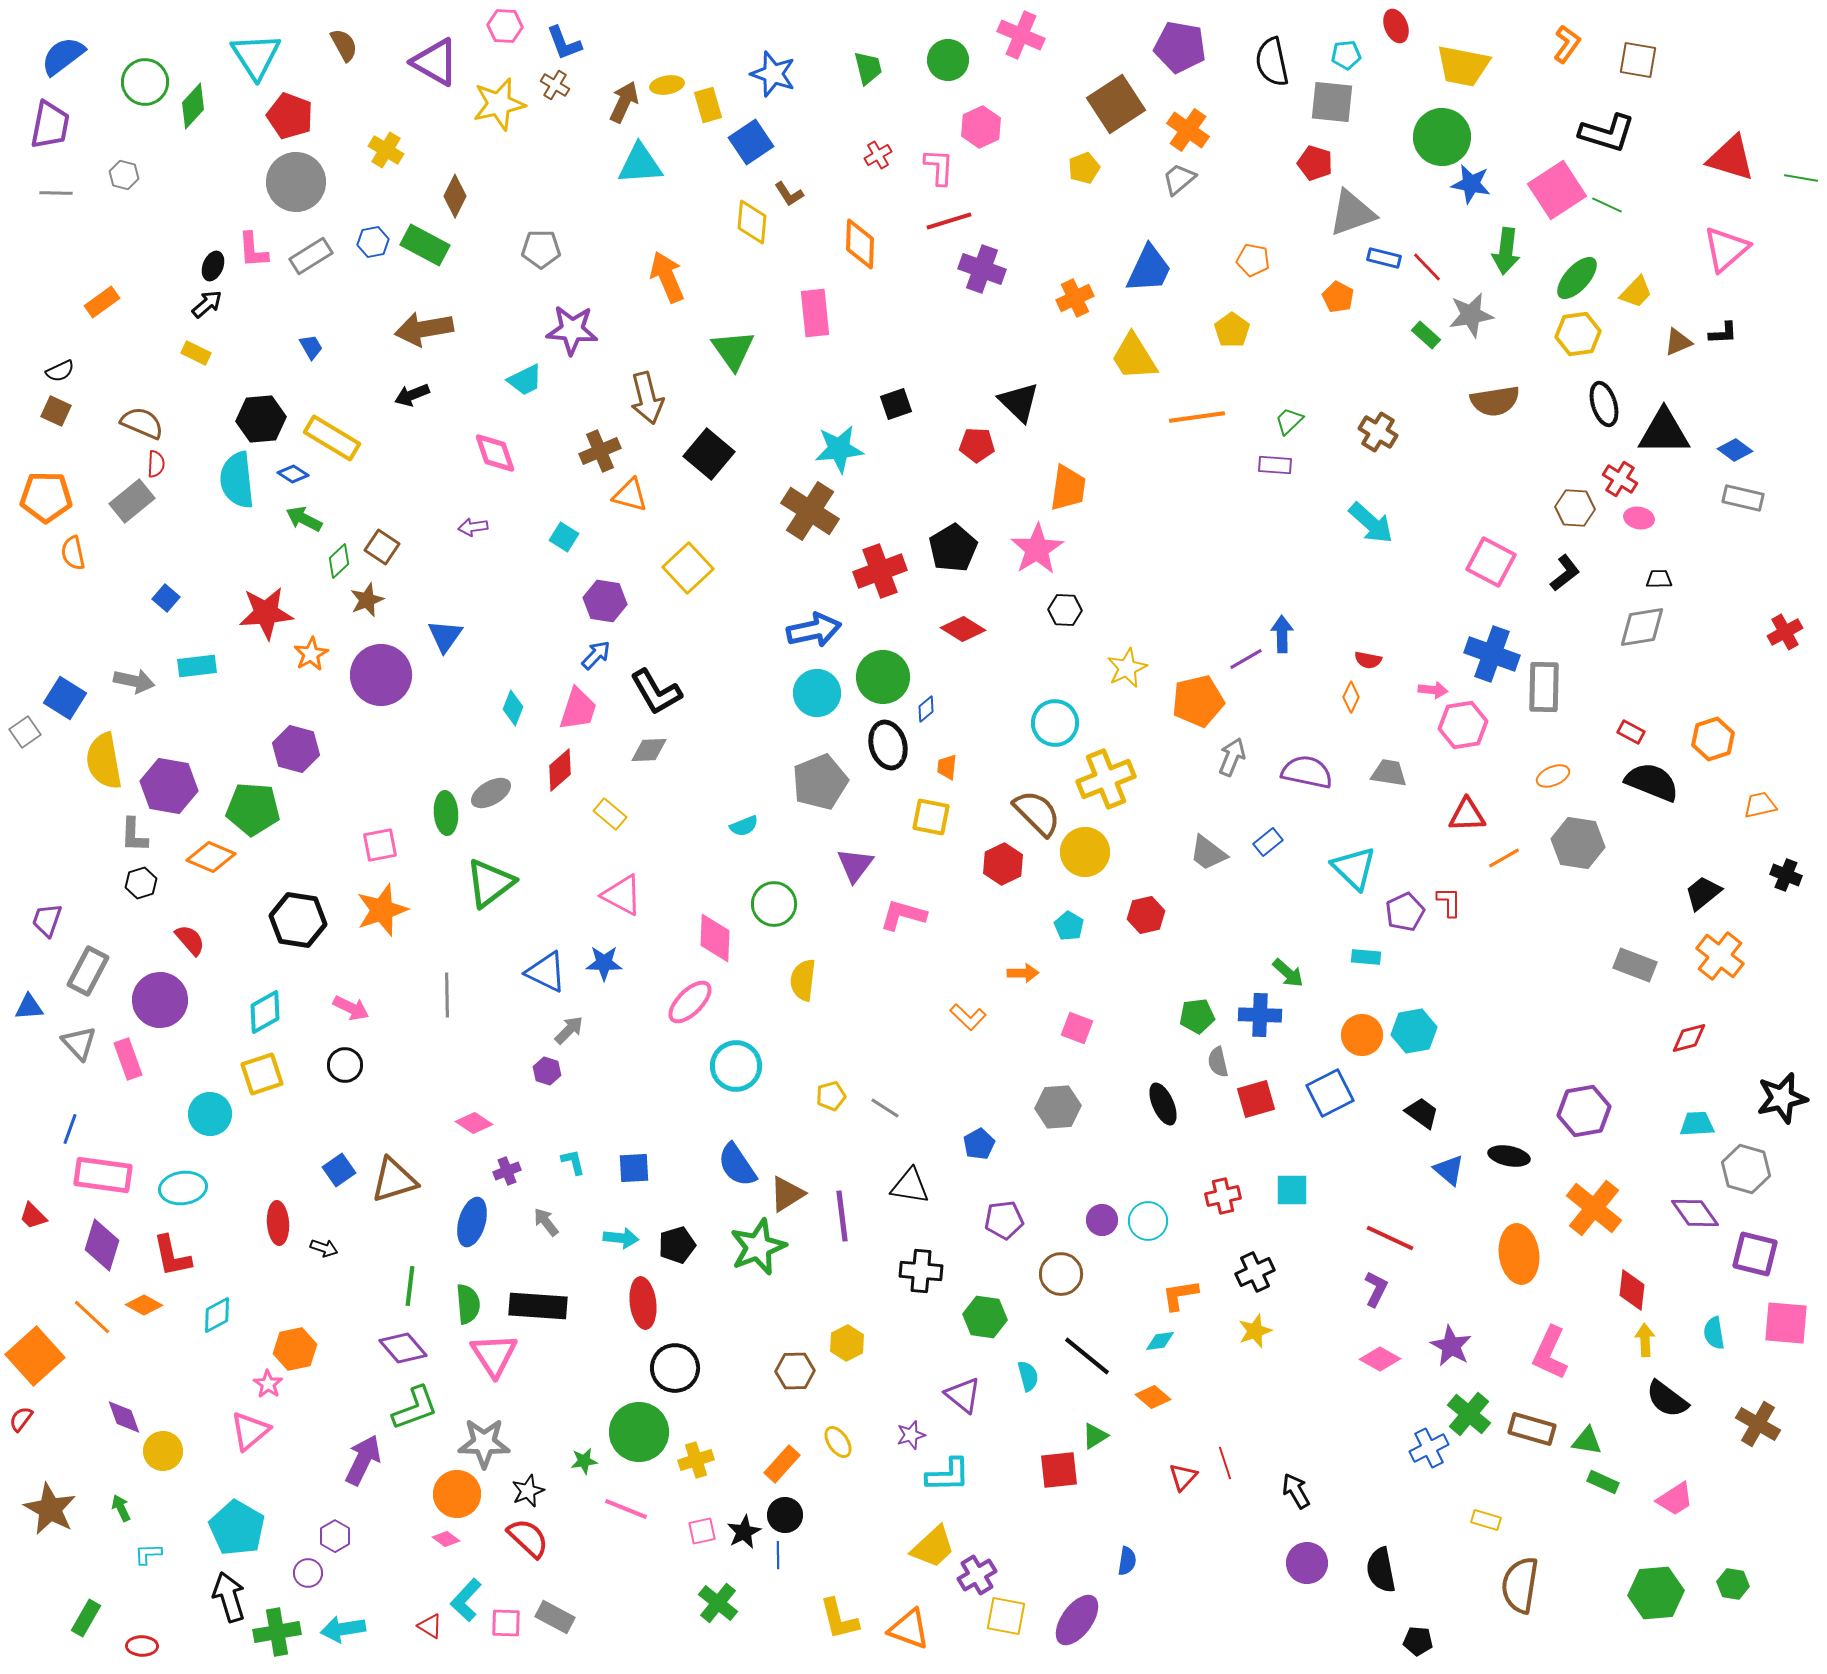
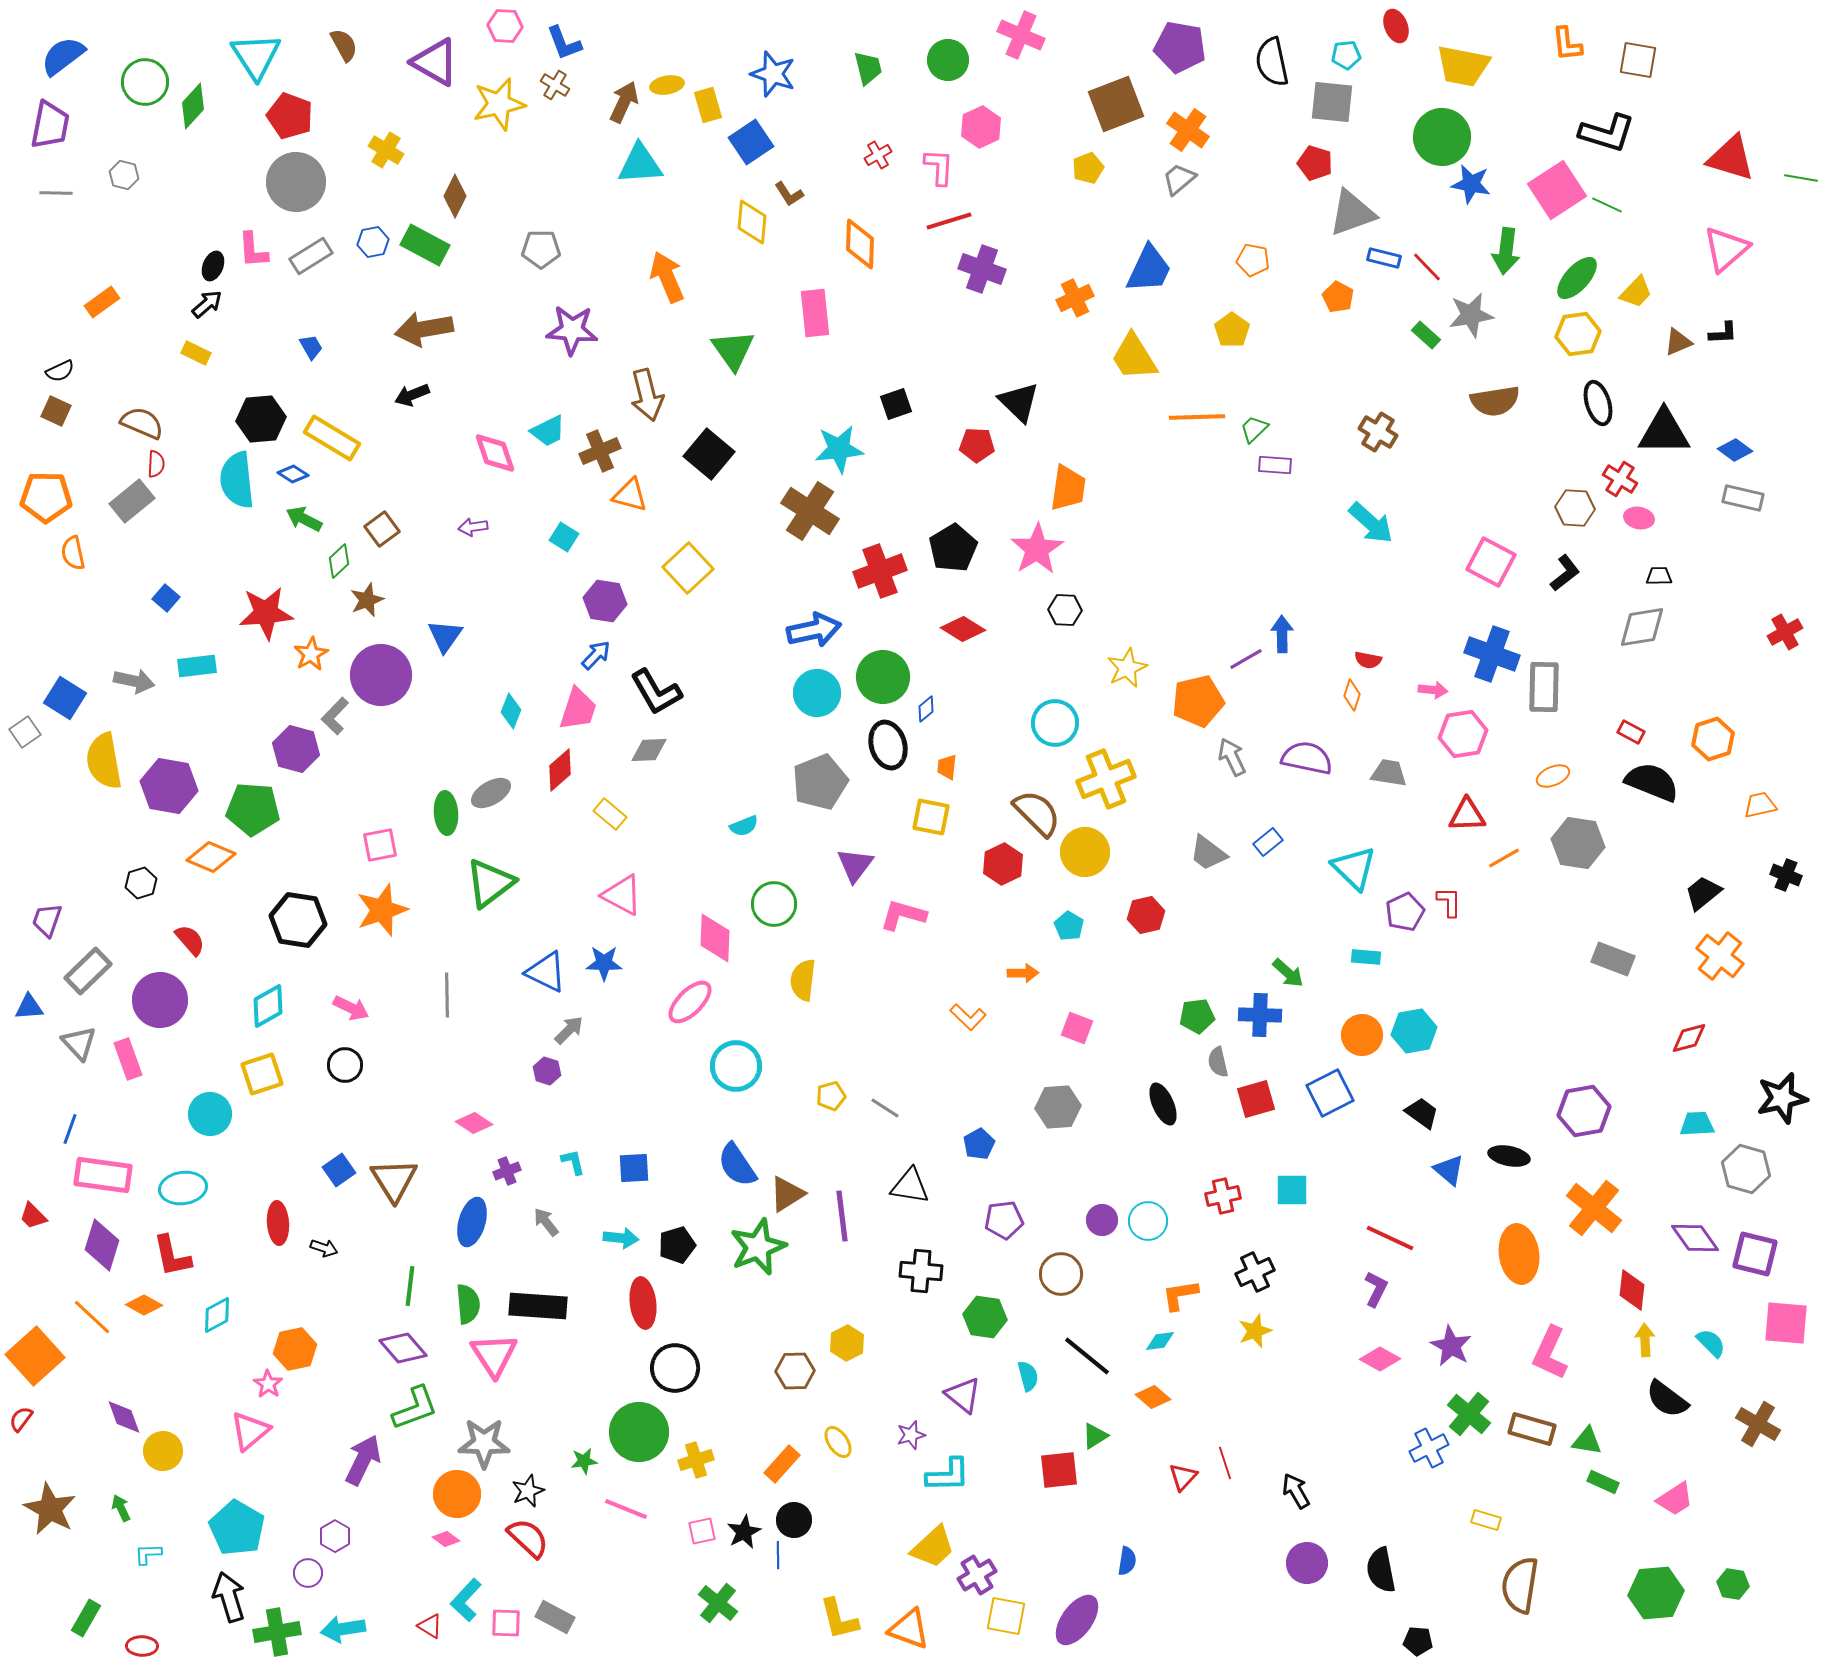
orange L-shape at (1567, 44): rotated 138 degrees clockwise
brown square at (1116, 104): rotated 12 degrees clockwise
yellow pentagon at (1084, 168): moved 4 px right
cyan trapezoid at (525, 380): moved 23 px right, 51 px down
brown arrow at (647, 398): moved 3 px up
black ellipse at (1604, 404): moved 6 px left, 1 px up
orange line at (1197, 417): rotated 6 degrees clockwise
green trapezoid at (1289, 421): moved 35 px left, 8 px down
brown square at (382, 547): moved 18 px up; rotated 20 degrees clockwise
black trapezoid at (1659, 579): moved 3 px up
orange diamond at (1351, 697): moved 1 px right, 2 px up; rotated 8 degrees counterclockwise
cyan diamond at (513, 708): moved 2 px left, 3 px down
pink hexagon at (1463, 725): moved 9 px down
gray arrow at (1232, 757): rotated 48 degrees counterclockwise
purple semicircle at (1307, 772): moved 14 px up
gray L-shape at (134, 835): moved 201 px right, 119 px up; rotated 42 degrees clockwise
gray rectangle at (1635, 965): moved 22 px left, 6 px up
gray rectangle at (88, 971): rotated 18 degrees clockwise
cyan diamond at (265, 1012): moved 3 px right, 6 px up
brown triangle at (394, 1180): rotated 45 degrees counterclockwise
purple diamond at (1695, 1213): moved 25 px down
cyan semicircle at (1714, 1333): moved 3 px left, 10 px down; rotated 144 degrees clockwise
black circle at (785, 1515): moved 9 px right, 5 px down
